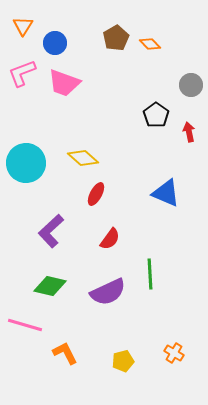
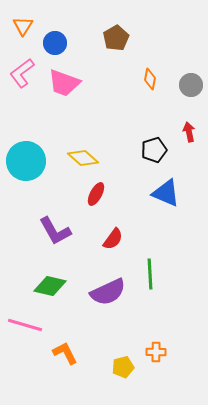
orange diamond: moved 35 px down; rotated 55 degrees clockwise
pink L-shape: rotated 16 degrees counterclockwise
black pentagon: moved 2 px left, 35 px down; rotated 20 degrees clockwise
cyan circle: moved 2 px up
purple L-shape: moved 4 px right; rotated 76 degrees counterclockwise
red semicircle: moved 3 px right
orange cross: moved 18 px left, 1 px up; rotated 30 degrees counterclockwise
yellow pentagon: moved 6 px down
